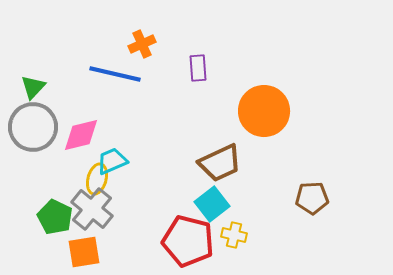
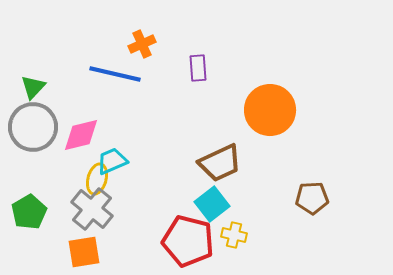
orange circle: moved 6 px right, 1 px up
green pentagon: moved 26 px left, 5 px up; rotated 16 degrees clockwise
